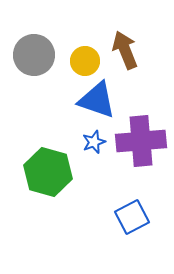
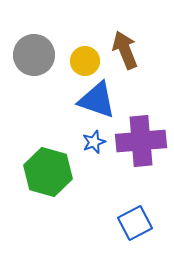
blue square: moved 3 px right, 6 px down
